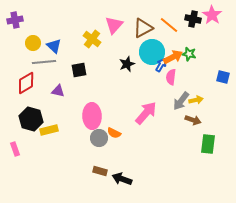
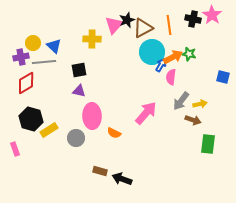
purple cross: moved 6 px right, 37 px down
orange line: rotated 42 degrees clockwise
yellow cross: rotated 36 degrees counterclockwise
black star: moved 44 px up
purple triangle: moved 21 px right
yellow arrow: moved 4 px right, 4 px down
yellow rectangle: rotated 18 degrees counterclockwise
gray circle: moved 23 px left
